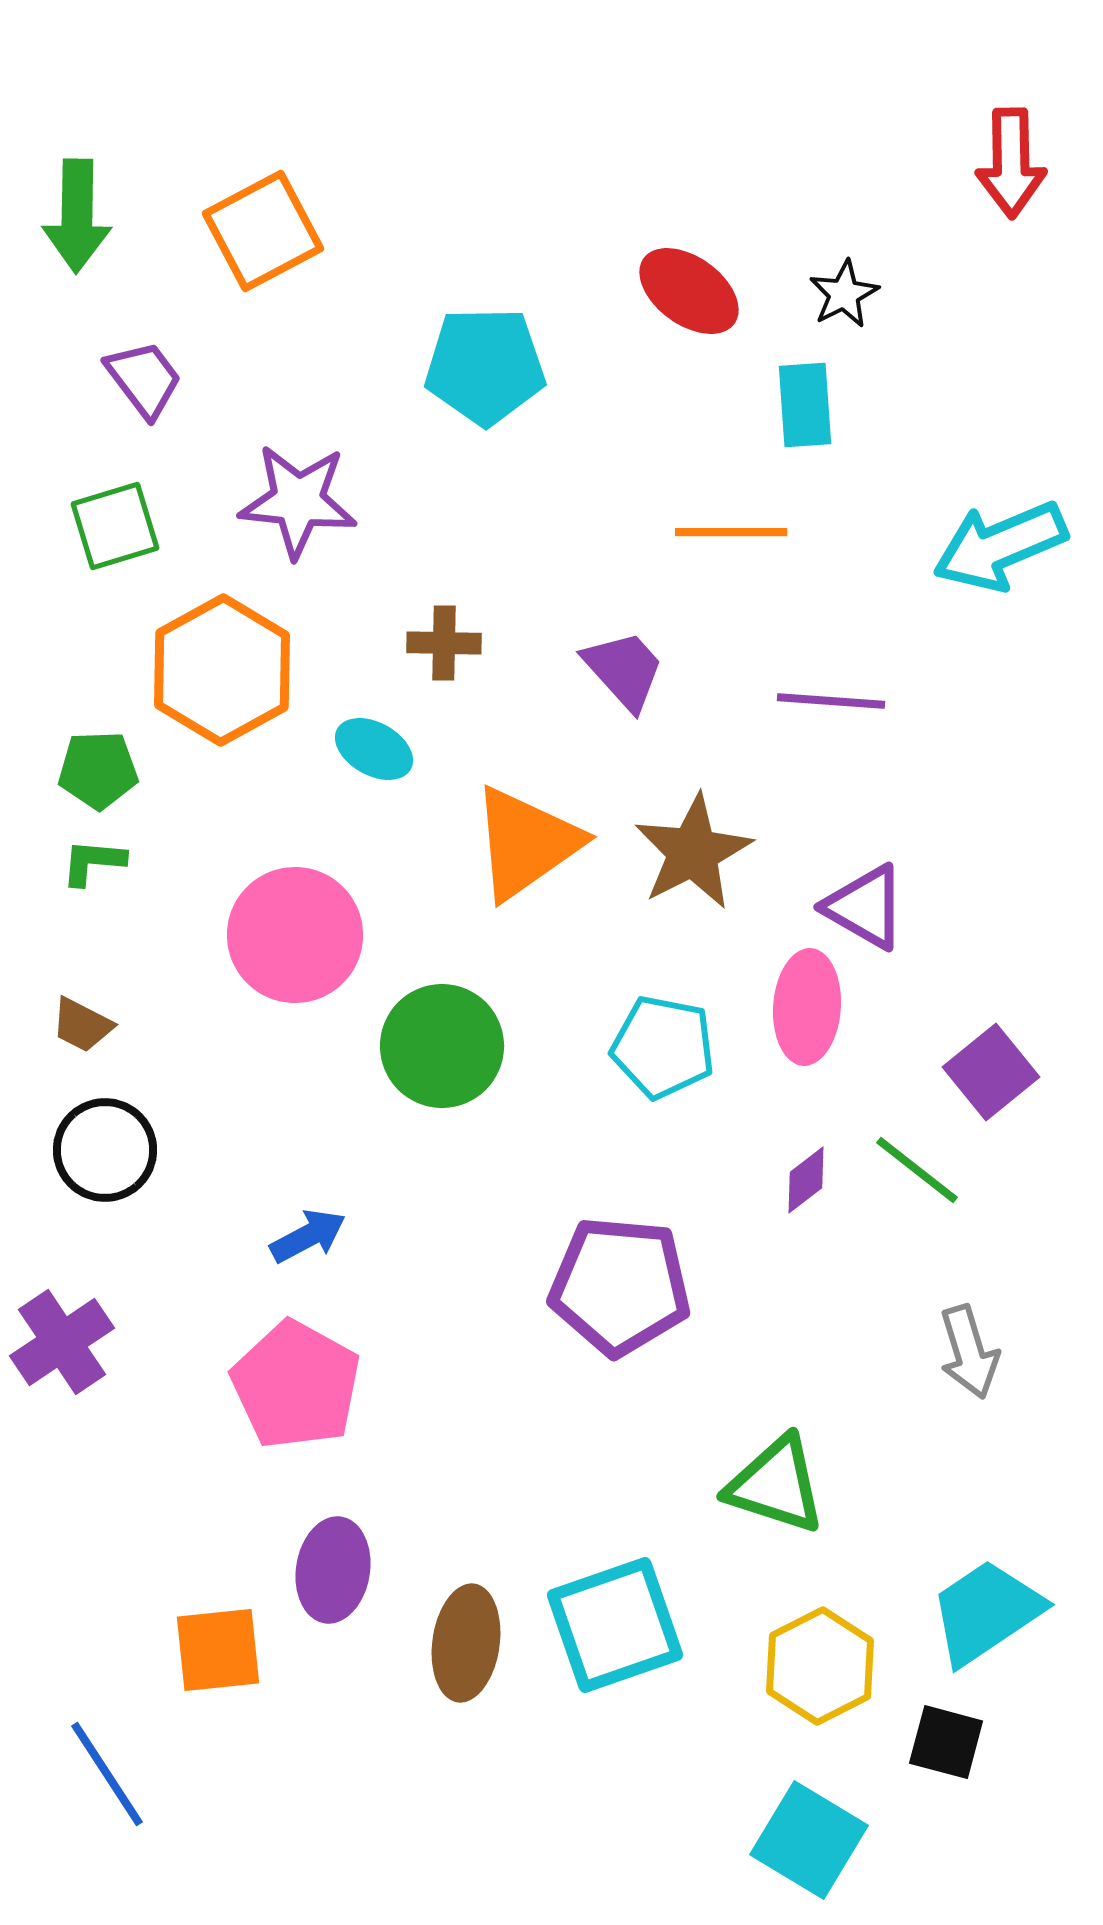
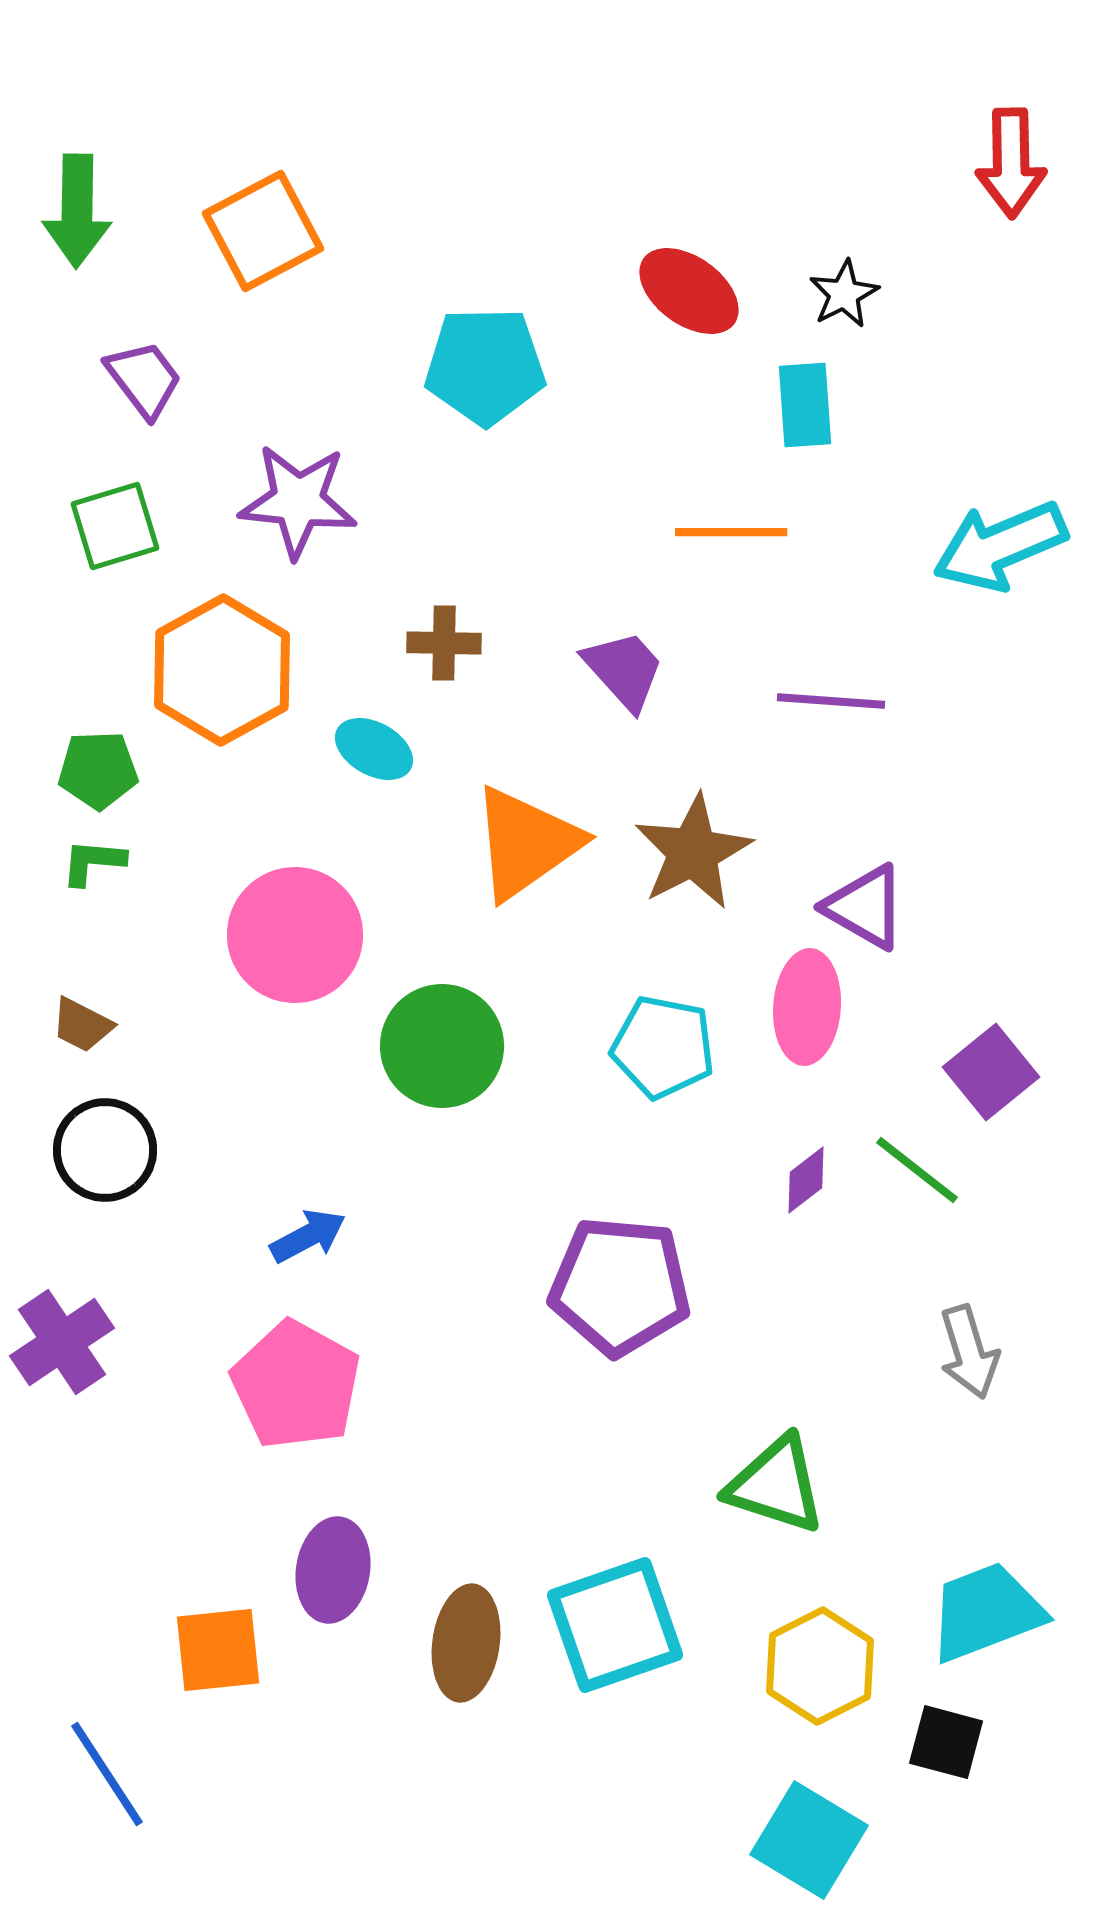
green arrow at (77, 216): moved 5 px up
cyan trapezoid at (986, 1612): rotated 13 degrees clockwise
